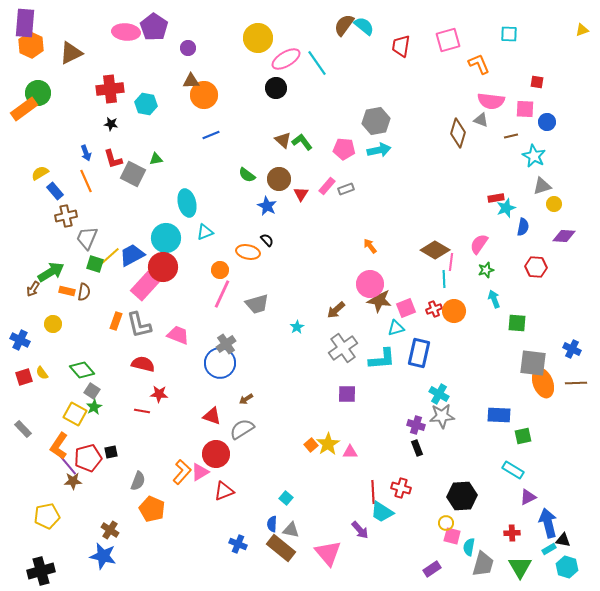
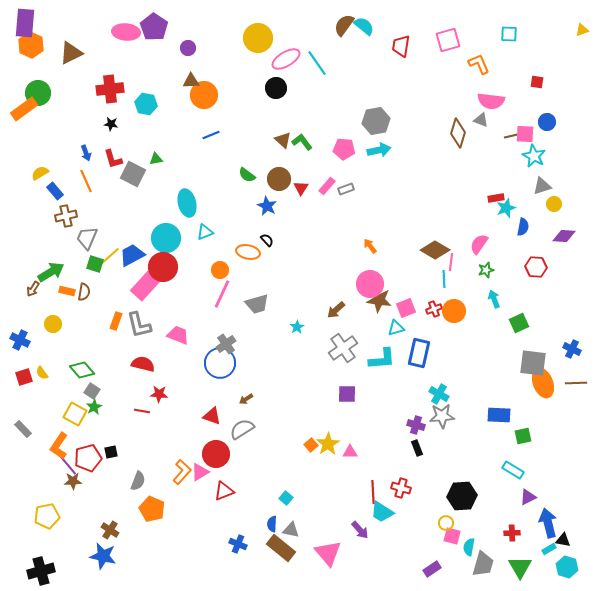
pink square at (525, 109): moved 25 px down
red triangle at (301, 194): moved 6 px up
green square at (517, 323): moved 2 px right; rotated 30 degrees counterclockwise
